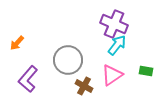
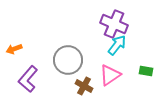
orange arrow: moved 3 px left, 6 px down; rotated 28 degrees clockwise
pink triangle: moved 2 px left
